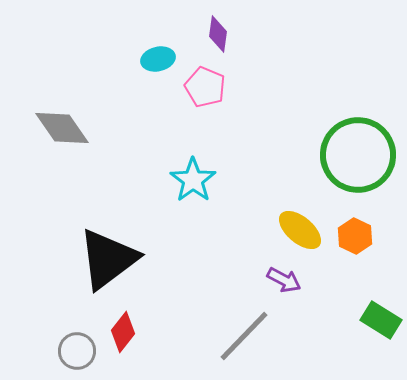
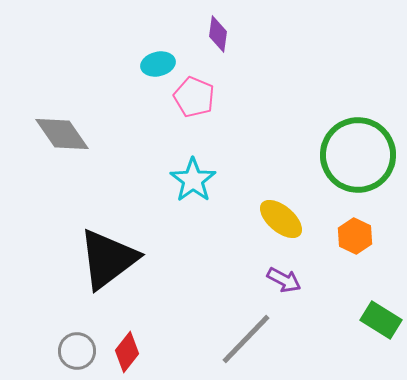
cyan ellipse: moved 5 px down
pink pentagon: moved 11 px left, 10 px down
gray diamond: moved 6 px down
yellow ellipse: moved 19 px left, 11 px up
red diamond: moved 4 px right, 20 px down
gray line: moved 2 px right, 3 px down
